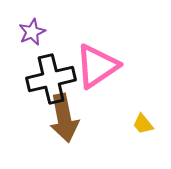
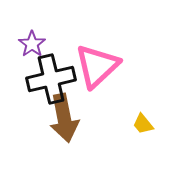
purple star: moved 12 px down; rotated 12 degrees counterclockwise
pink triangle: rotated 9 degrees counterclockwise
